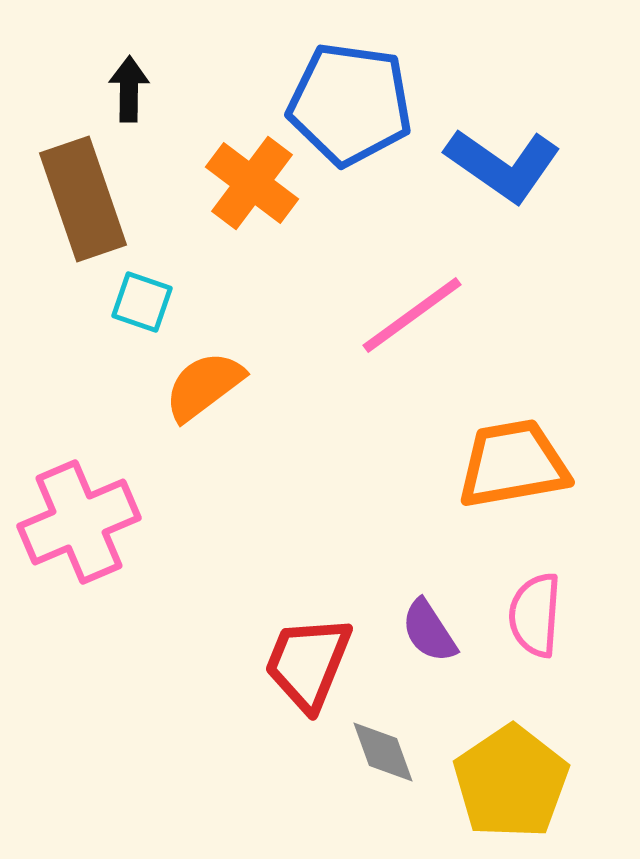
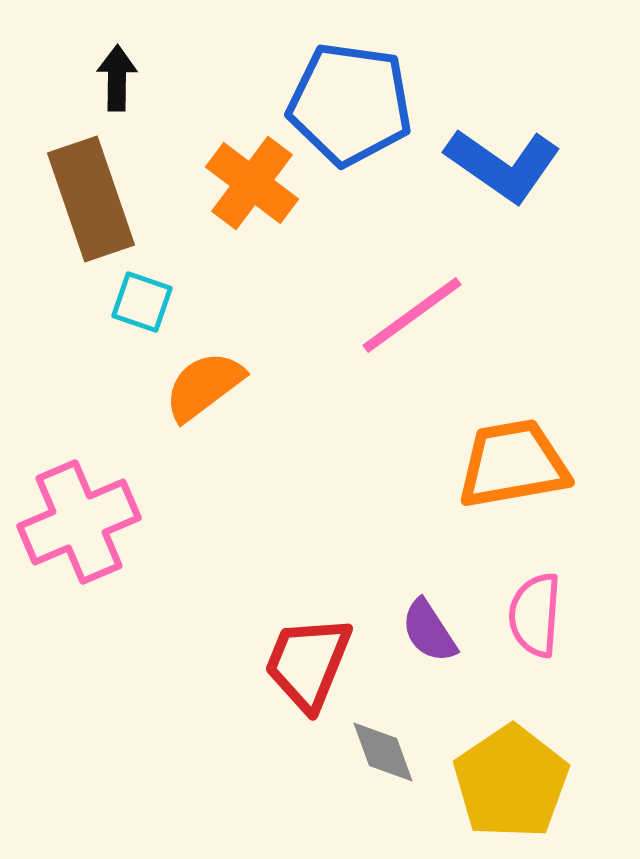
black arrow: moved 12 px left, 11 px up
brown rectangle: moved 8 px right
